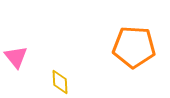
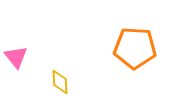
orange pentagon: moved 1 px right, 1 px down
